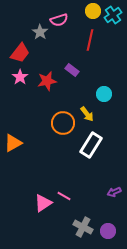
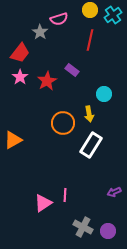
yellow circle: moved 3 px left, 1 px up
pink semicircle: moved 1 px up
red star: rotated 18 degrees counterclockwise
yellow arrow: moved 2 px right; rotated 28 degrees clockwise
orange triangle: moved 3 px up
pink line: moved 1 px right, 1 px up; rotated 64 degrees clockwise
